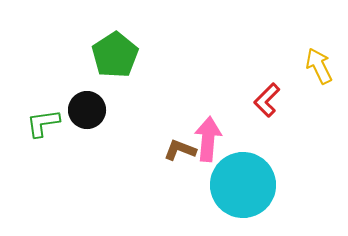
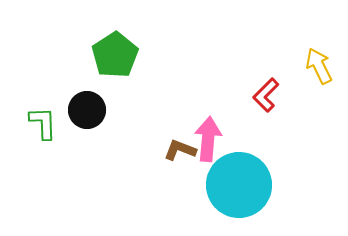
red L-shape: moved 1 px left, 5 px up
green L-shape: rotated 96 degrees clockwise
cyan circle: moved 4 px left
